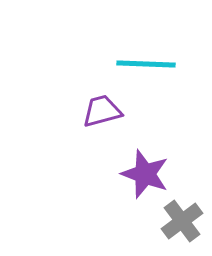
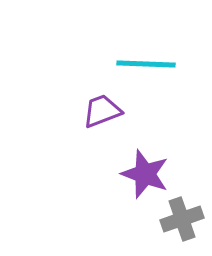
purple trapezoid: rotated 6 degrees counterclockwise
gray cross: moved 2 px up; rotated 18 degrees clockwise
